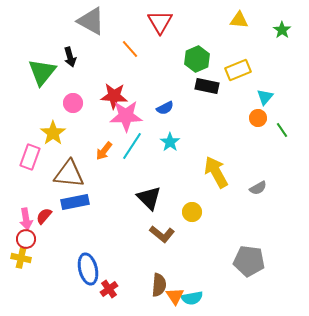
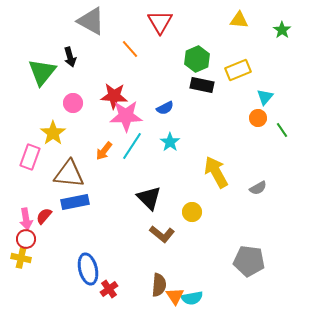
black rectangle: moved 5 px left, 1 px up
